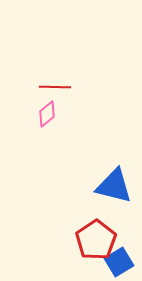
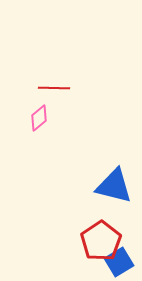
red line: moved 1 px left, 1 px down
pink diamond: moved 8 px left, 4 px down
red pentagon: moved 5 px right, 1 px down
